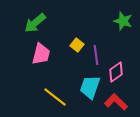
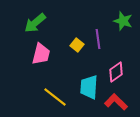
purple line: moved 2 px right, 16 px up
cyan trapezoid: moved 1 px left; rotated 15 degrees counterclockwise
